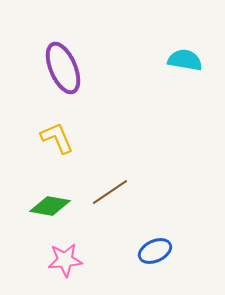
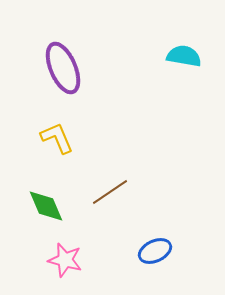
cyan semicircle: moved 1 px left, 4 px up
green diamond: moved 4 px left; rotated 57 degrees clockwise
pink star: rotated 20 degrees clockwise
